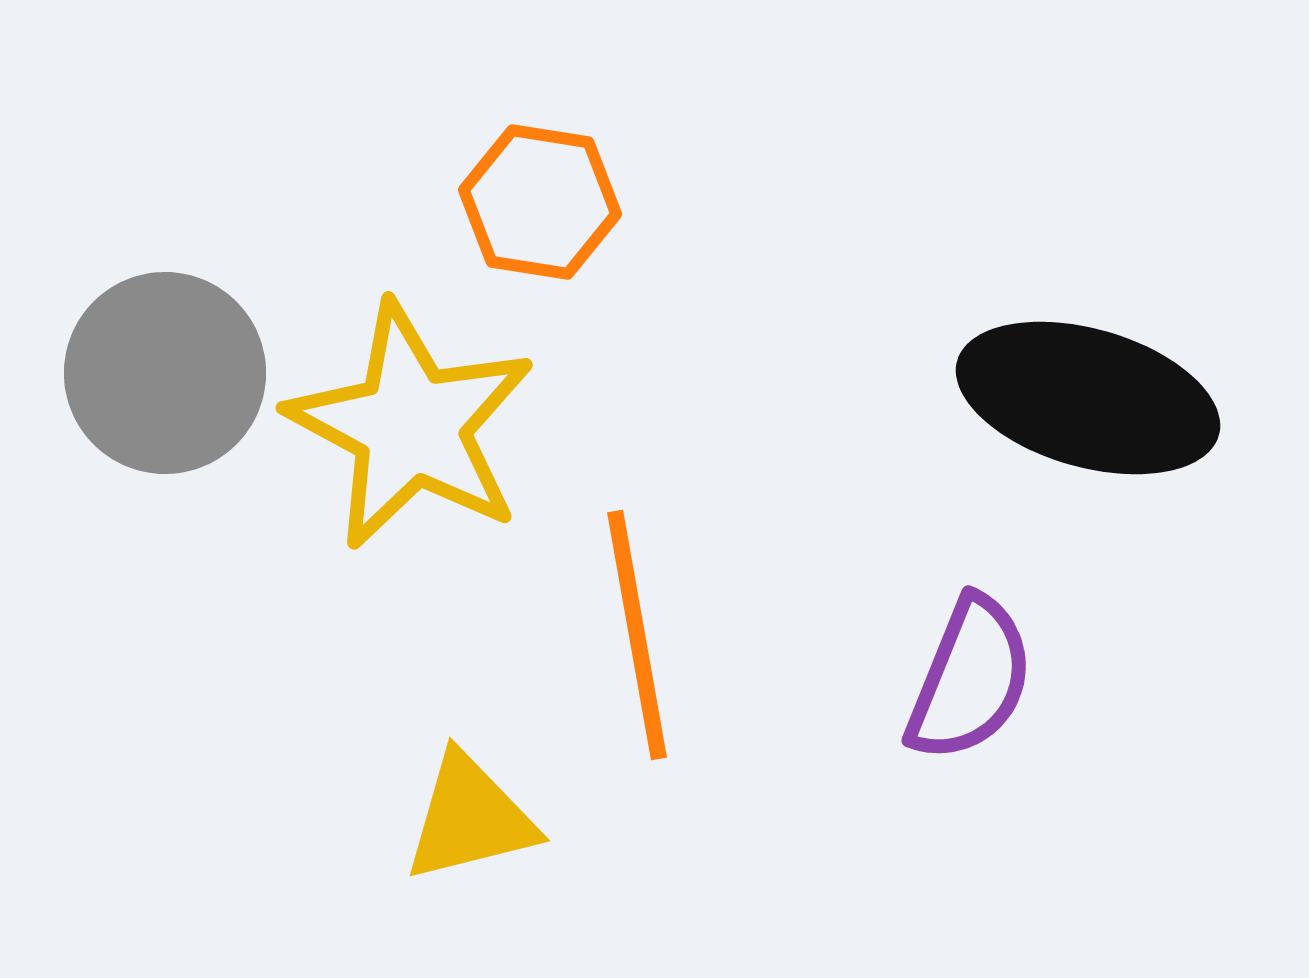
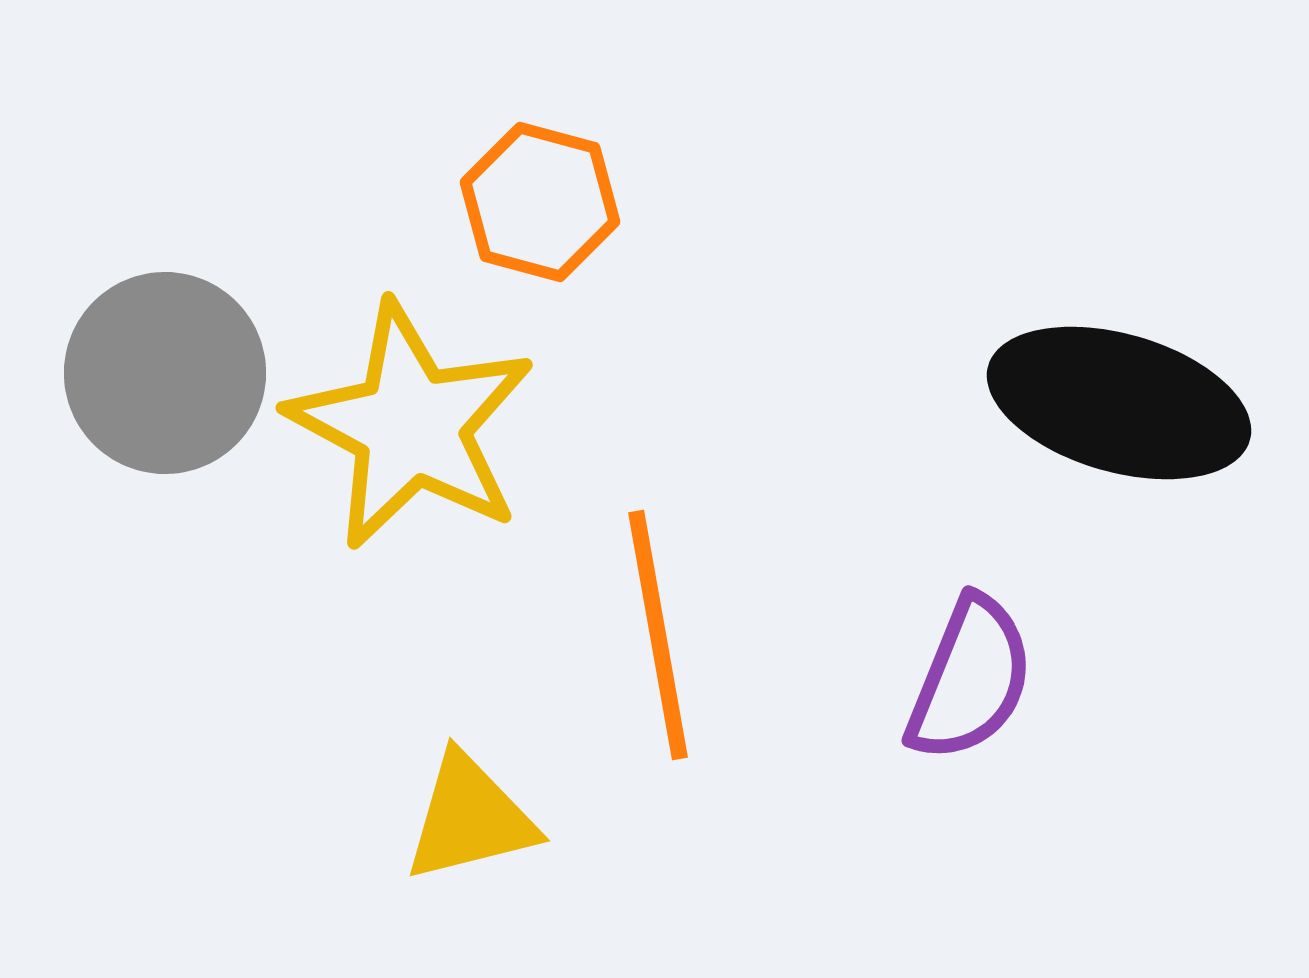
orange hexagon: rotated 6 degrees clockwise
black ellipse: moved 31 px right, 5 px down
orange line: moved 21 px right
